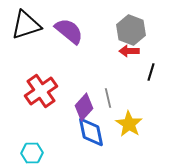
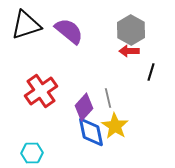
gray hexagon: rotated 8 degrees clockwise
yellow star: moved 14 px left, 2 px down
